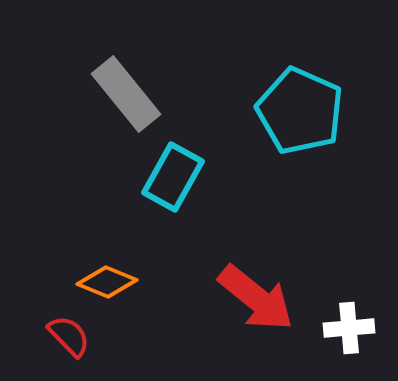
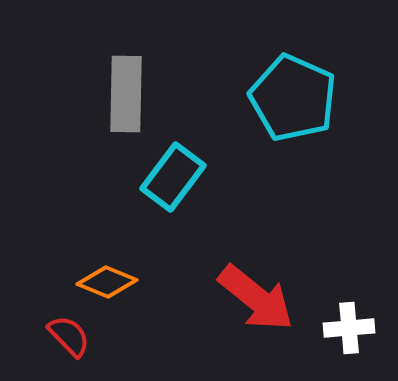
gray rectangle: rotated 40 degrees clockwise
cyan pentagon: moved 7 px left, 13 px up
cyan rectangle: rotated 8 degrees clockwise
